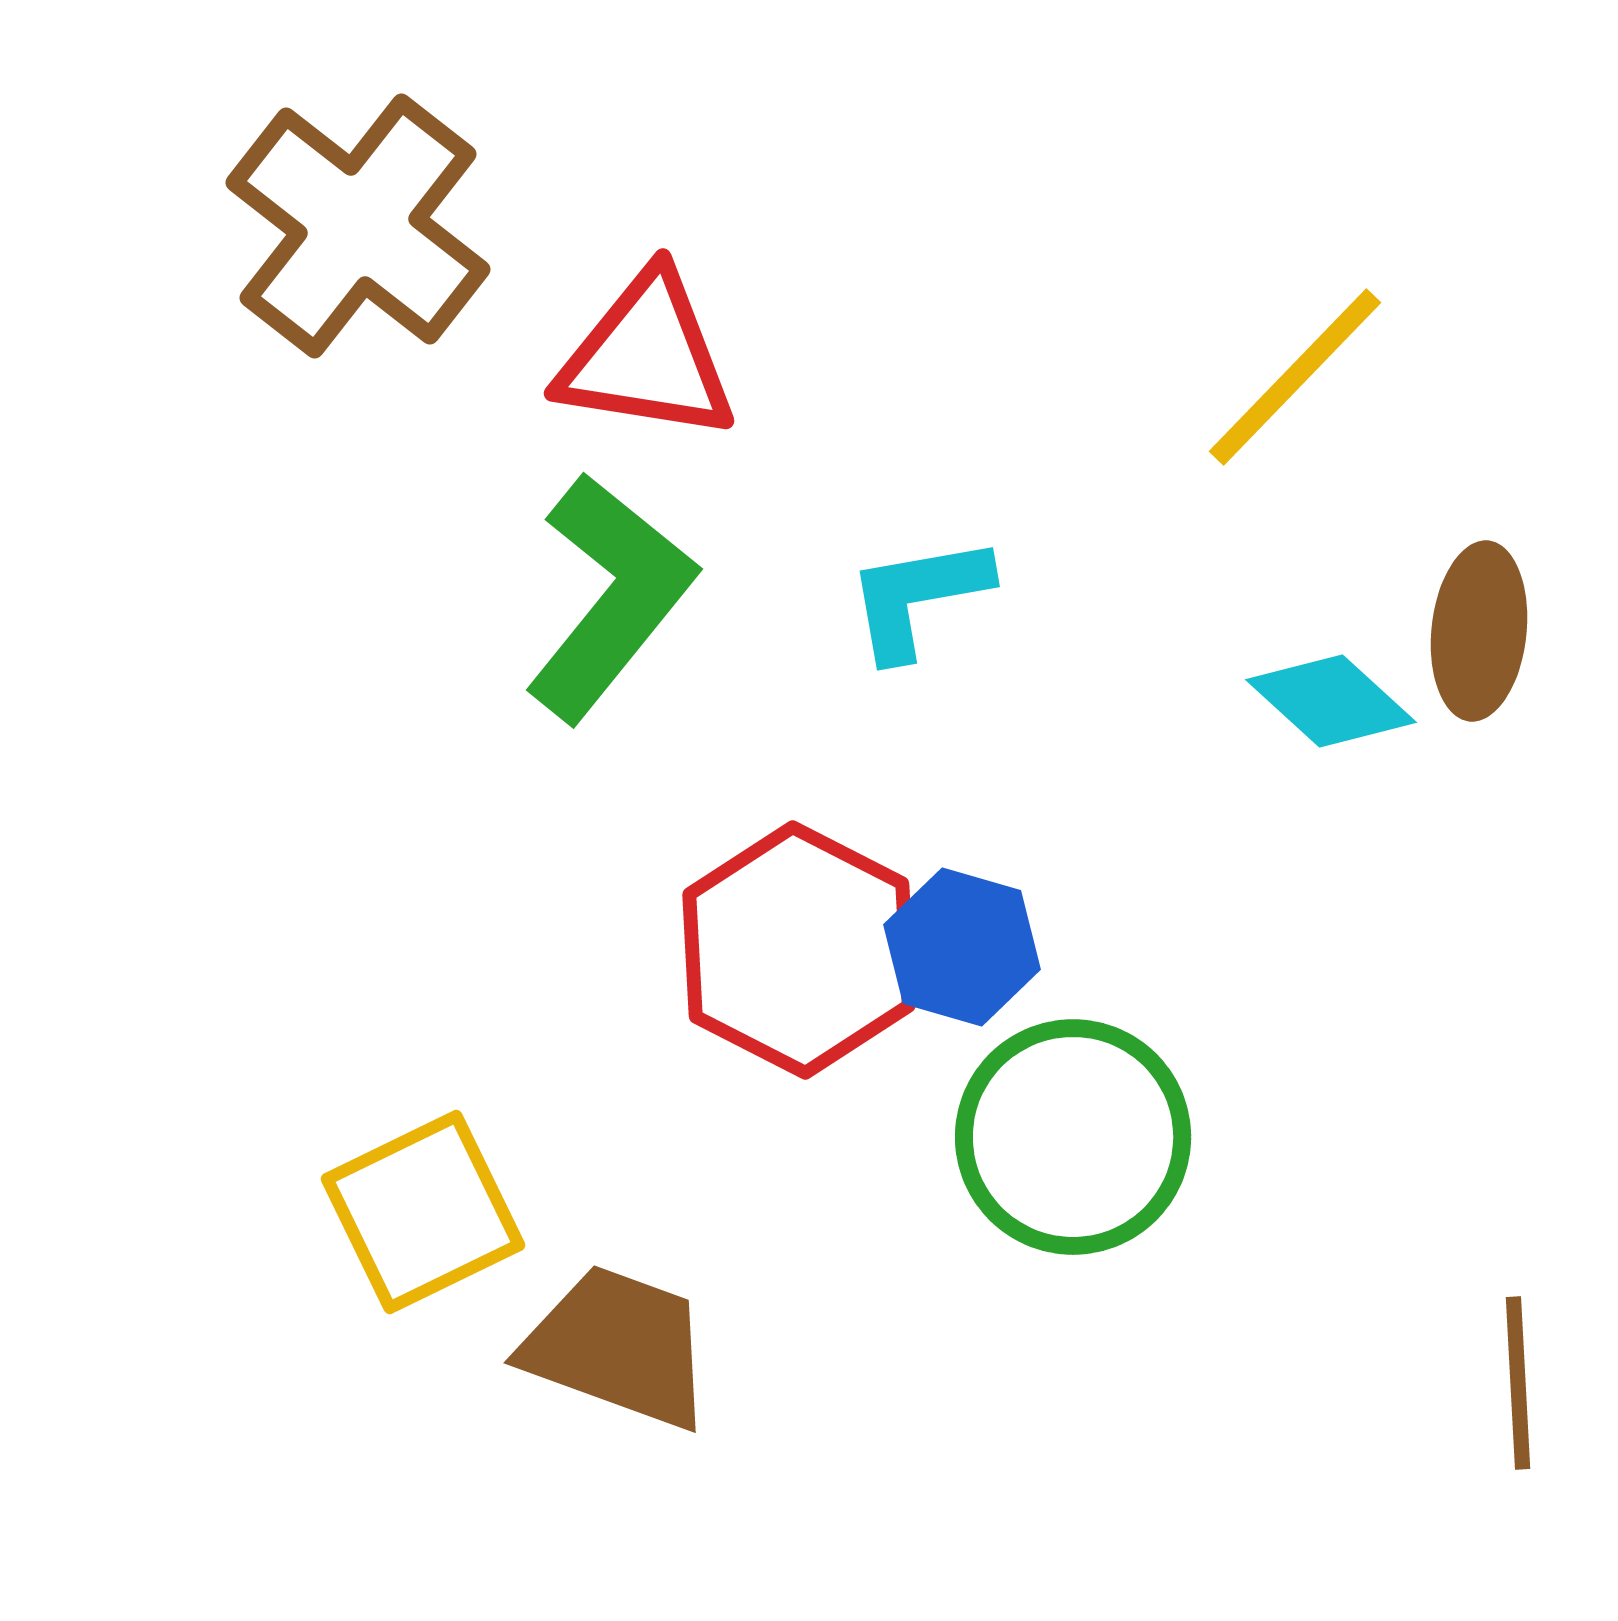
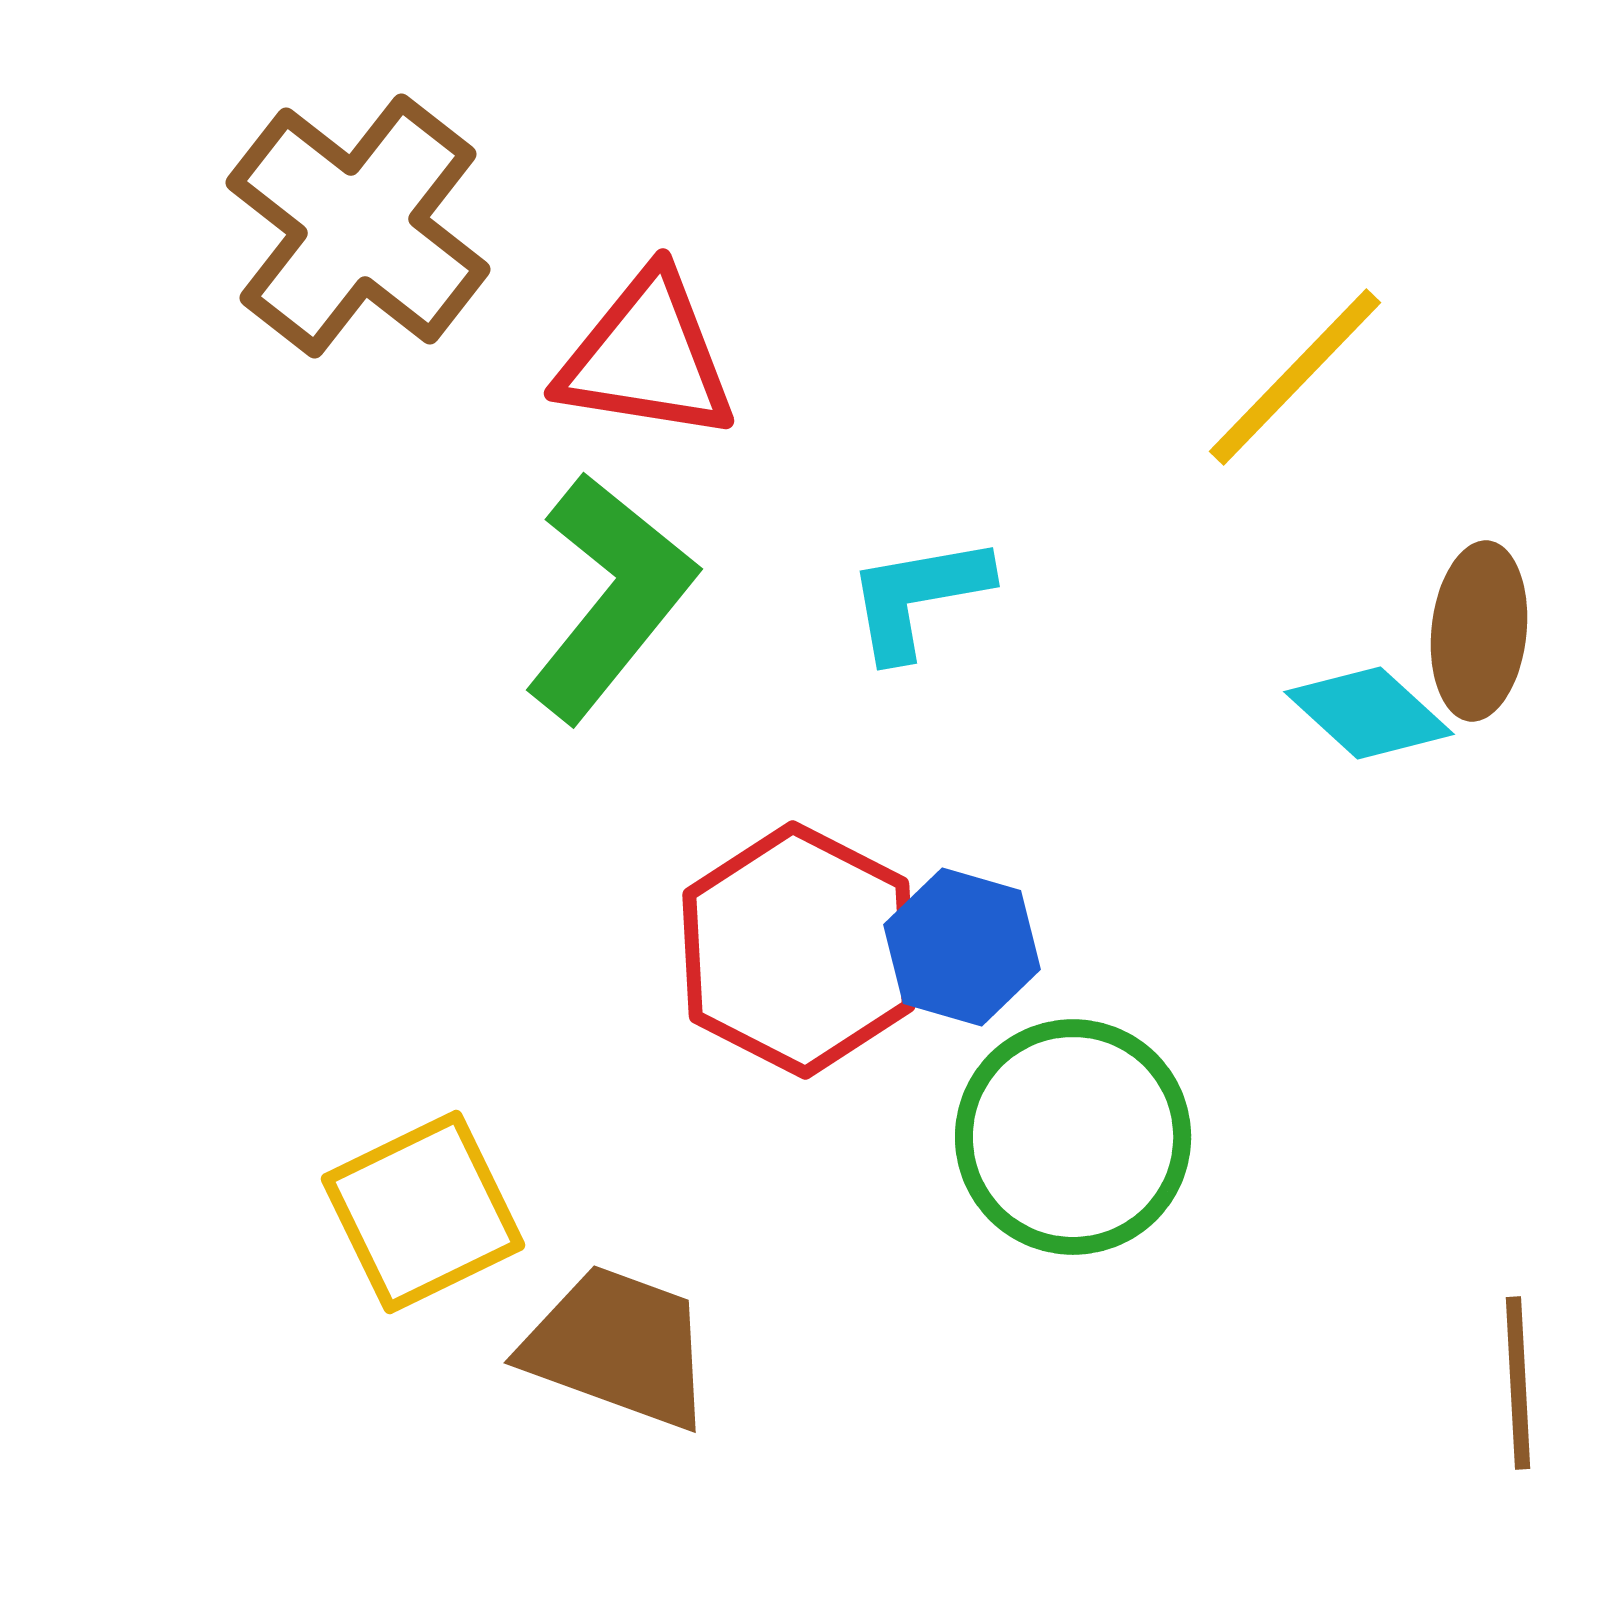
cyan diamond: moved 38 px right, 12 px down
